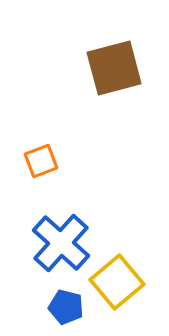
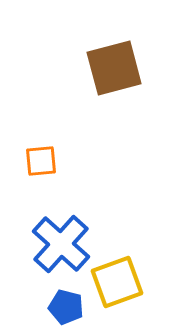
orange square: rotated 16 degrees clockwise
blue cross: moved 1 px down
yellow square: rotated 20 degrees clockwise
